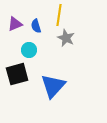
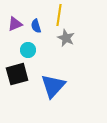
cyan circle: moved 1 px left
